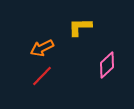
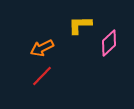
yellow L-shape: moved 2 px up
pink diamond: moved 2 px right, 22 px up
